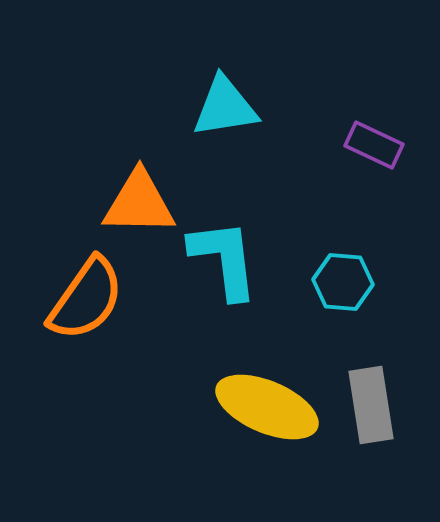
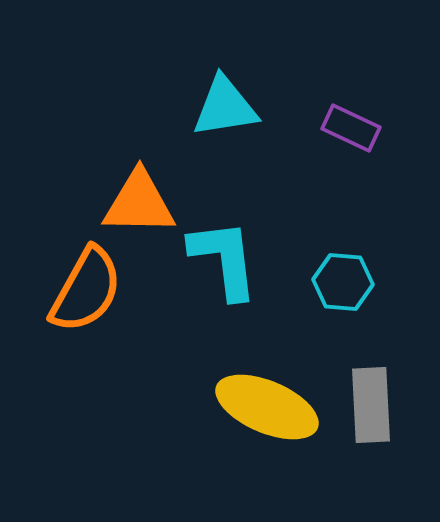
purple rectangle: moved 23 px left, 17 px up
orange semicircle: moved 9 px up; rotated 6 degrees counterclockwise
gray rectangle: rotated 6 degrees clockwise
